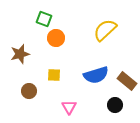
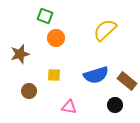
green square: moved 1 px right, 3 px up
pink triangle: rotated 49 degrees counterclockwise
